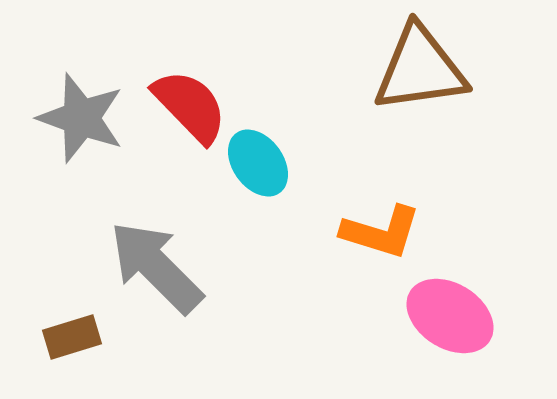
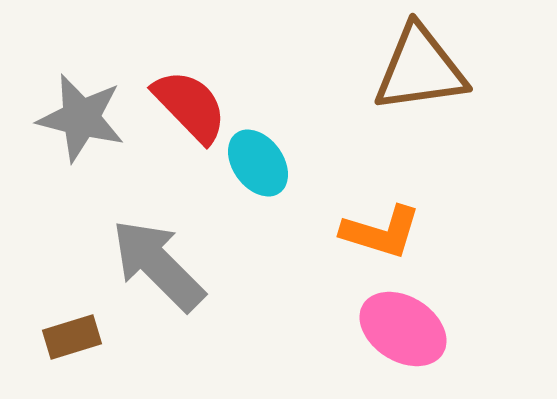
gray star: rotated 6 degrees counterclockwise
gray arrow: moved 2 px right, 2 px up
pink ellipse: moved 47 px left, 13 px down
